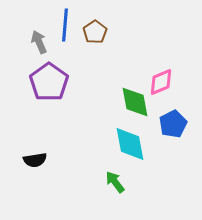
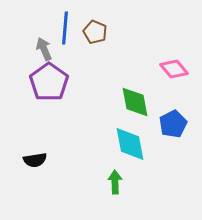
blue line: moved 3 px down
brown pentagon: rotated 15 degrees counterclockwise
gray arrow: moved 5 px right, 7 px down
pink diamond: moved 13 px right, 13 px up; rotated 72 degrees clockwise
green arrow: rotated 35 degrees clockwise
